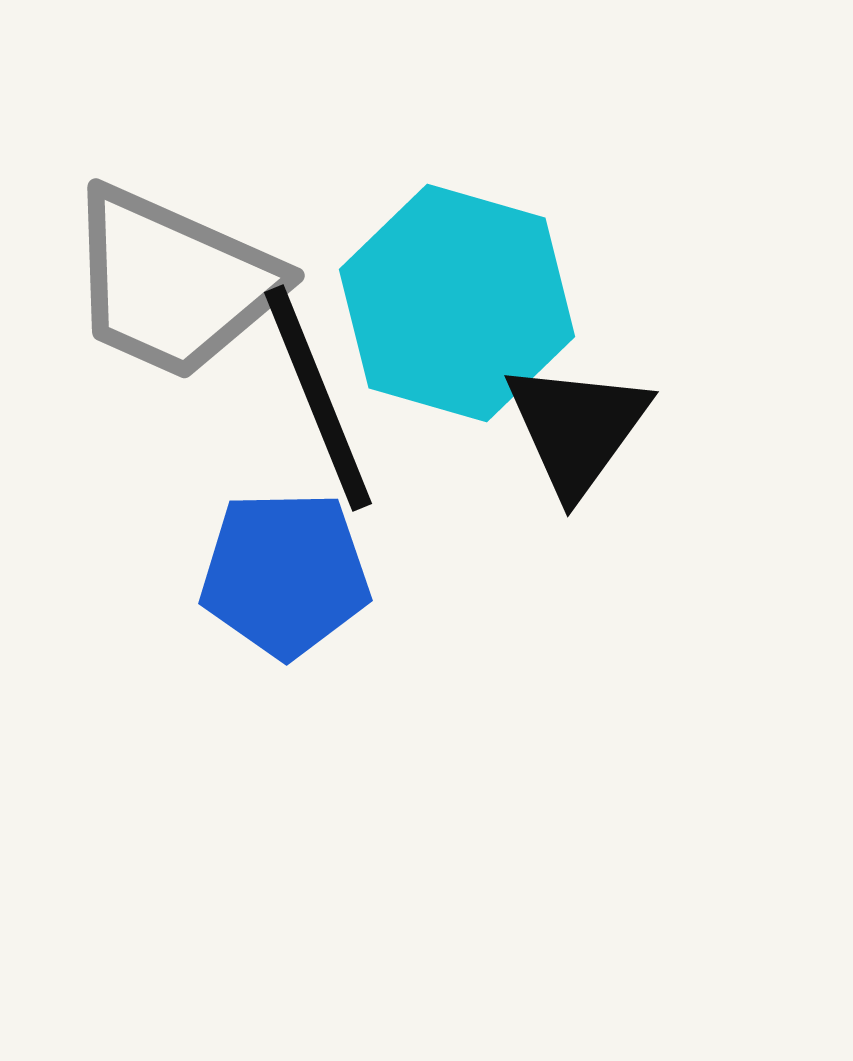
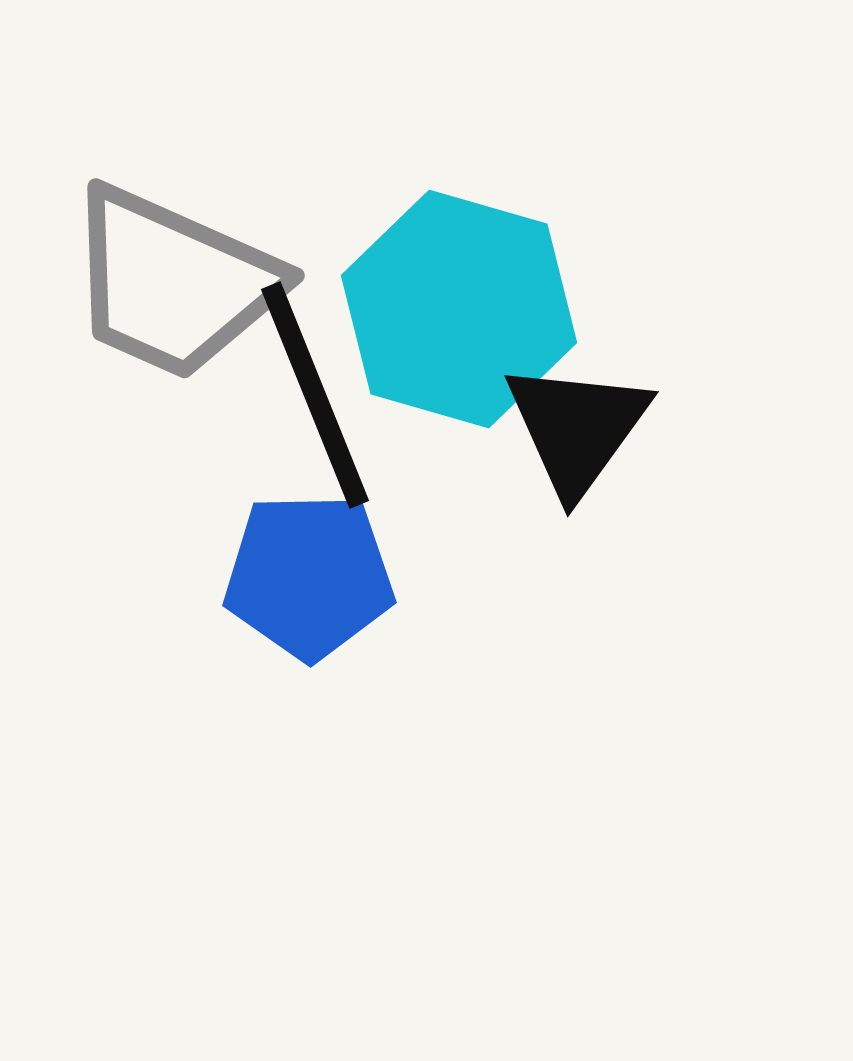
cyan hexagon: moved 2 px right, 6 px down
black line: moved 3 px left, 3 px up
blue pentagon: moved 24 px right, 2 px down
